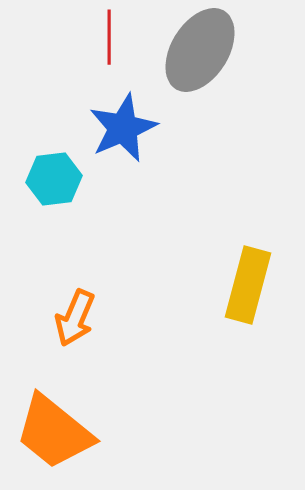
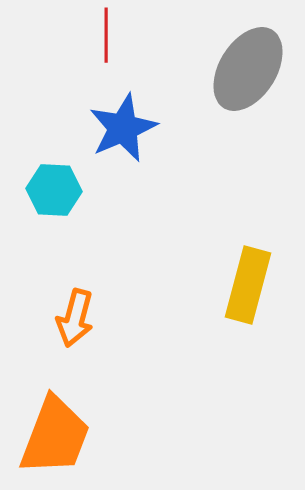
red line: moved 3 px left, 2 px up
gray ellipse: moved 48 px right, 19 px down
cyan hexagon: moved 11 px down; rotated 10 degrees clockwise
orange arrow: rotated 8 degrees counterclockwise
orange trapezoid: moved 1 px right, 4 px down; rotated 108 degrees counterclockwise
